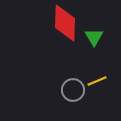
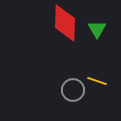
green triangle: moved 3 px right, 8 px up
yellow line: rotated 42 degrees clockwise
